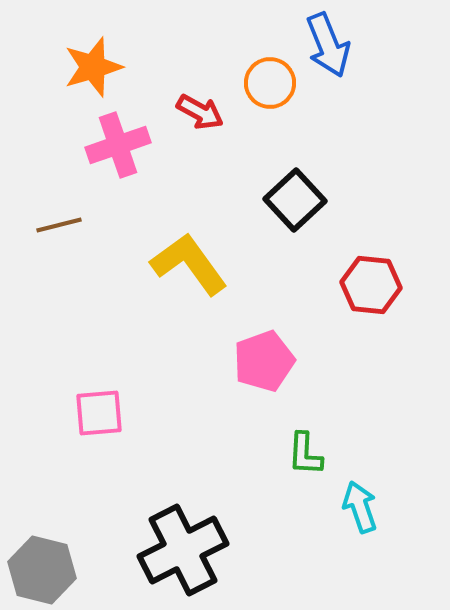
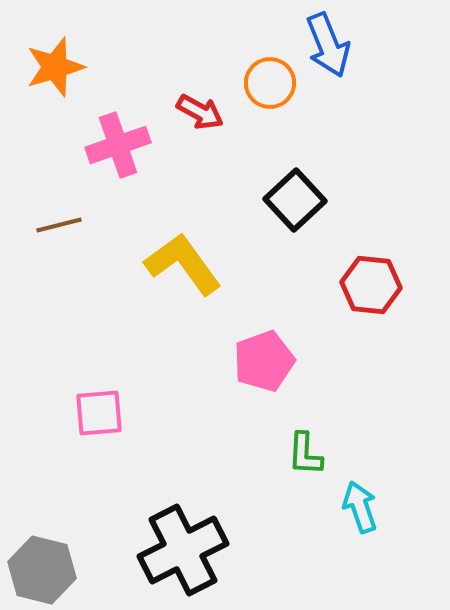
orange star: moved 38 px left
yellow L-shape: moved 6 px left
